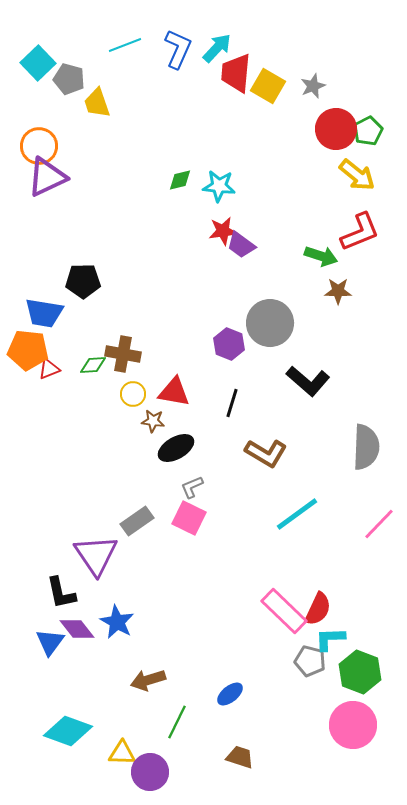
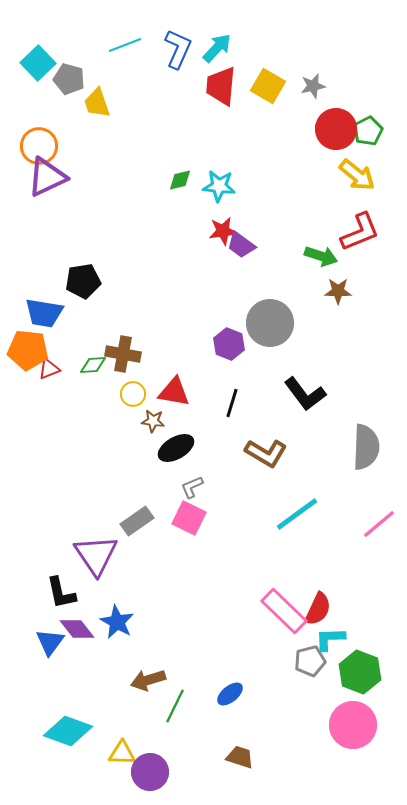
red trapezoid at (236, 73): moved 15 px left, 13 px down
gray star at (313, 86): rotated 10 degrees clockwise
black pentagon at (83, 281): rotated 8 degrees counterclockwise
black L-shape at (308, 381): moved 3 px left, 13 px down; rotated 12 degrees clockwise
pink line at (379, 524): rotated 6 degrees clockwise
gray pentagon at (310, 661): rotated 28 degrees counterclockwise
green line at (177, 722): moved 2 px left, 16 px up
